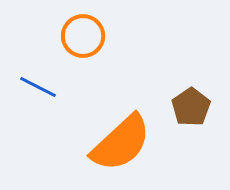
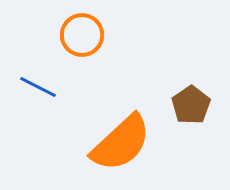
orange circle: moved 1 px left, 1 px up
brown pentagon: moved 2 px up
